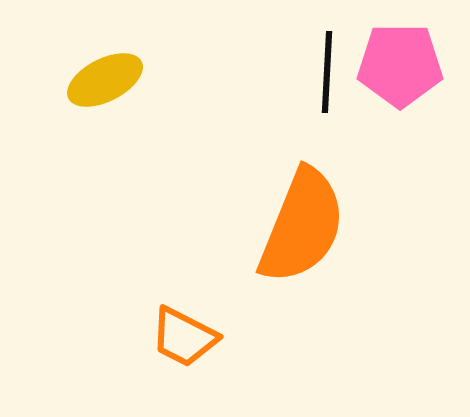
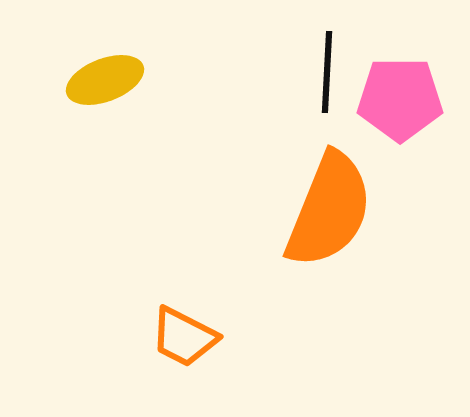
pink pentagon: moved 34 px down
yellow ellipse: rotated 6 degrees clockwise
orange semicircle: moved 27 px right, 16 px up
